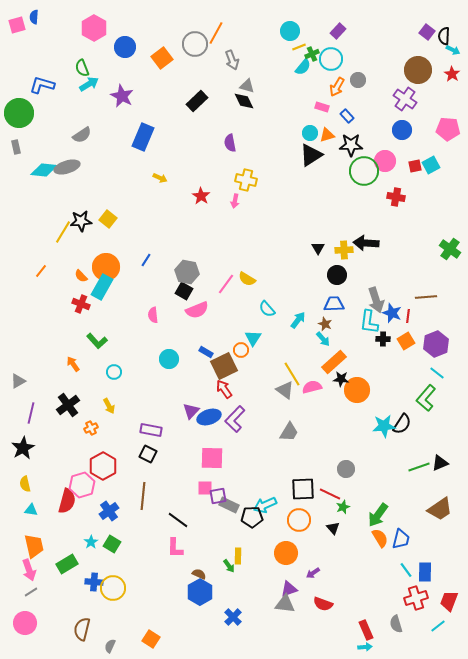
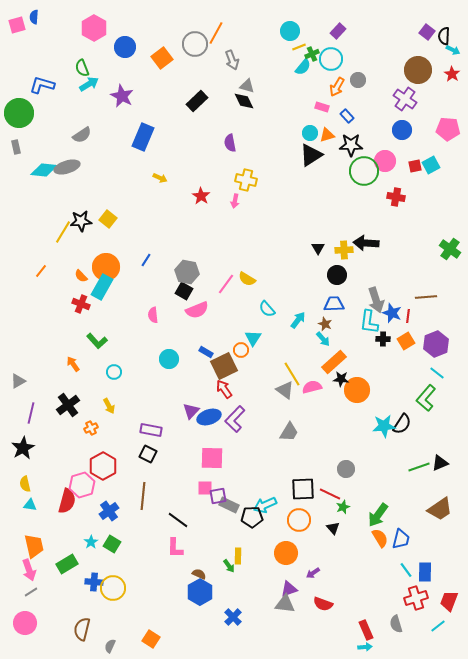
cyan triangle at (31, 510): moved 1 px left, 5 px up
